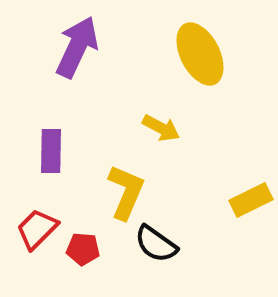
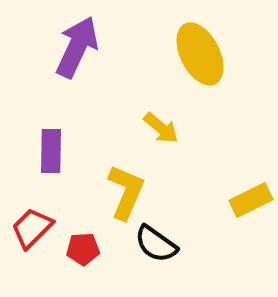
yellow arrow: rotated 12 degrees clockwise
red trapezoid: moved 5 px left, 1 px up
red pentagon: rotated 8 degrees counterclockwise
